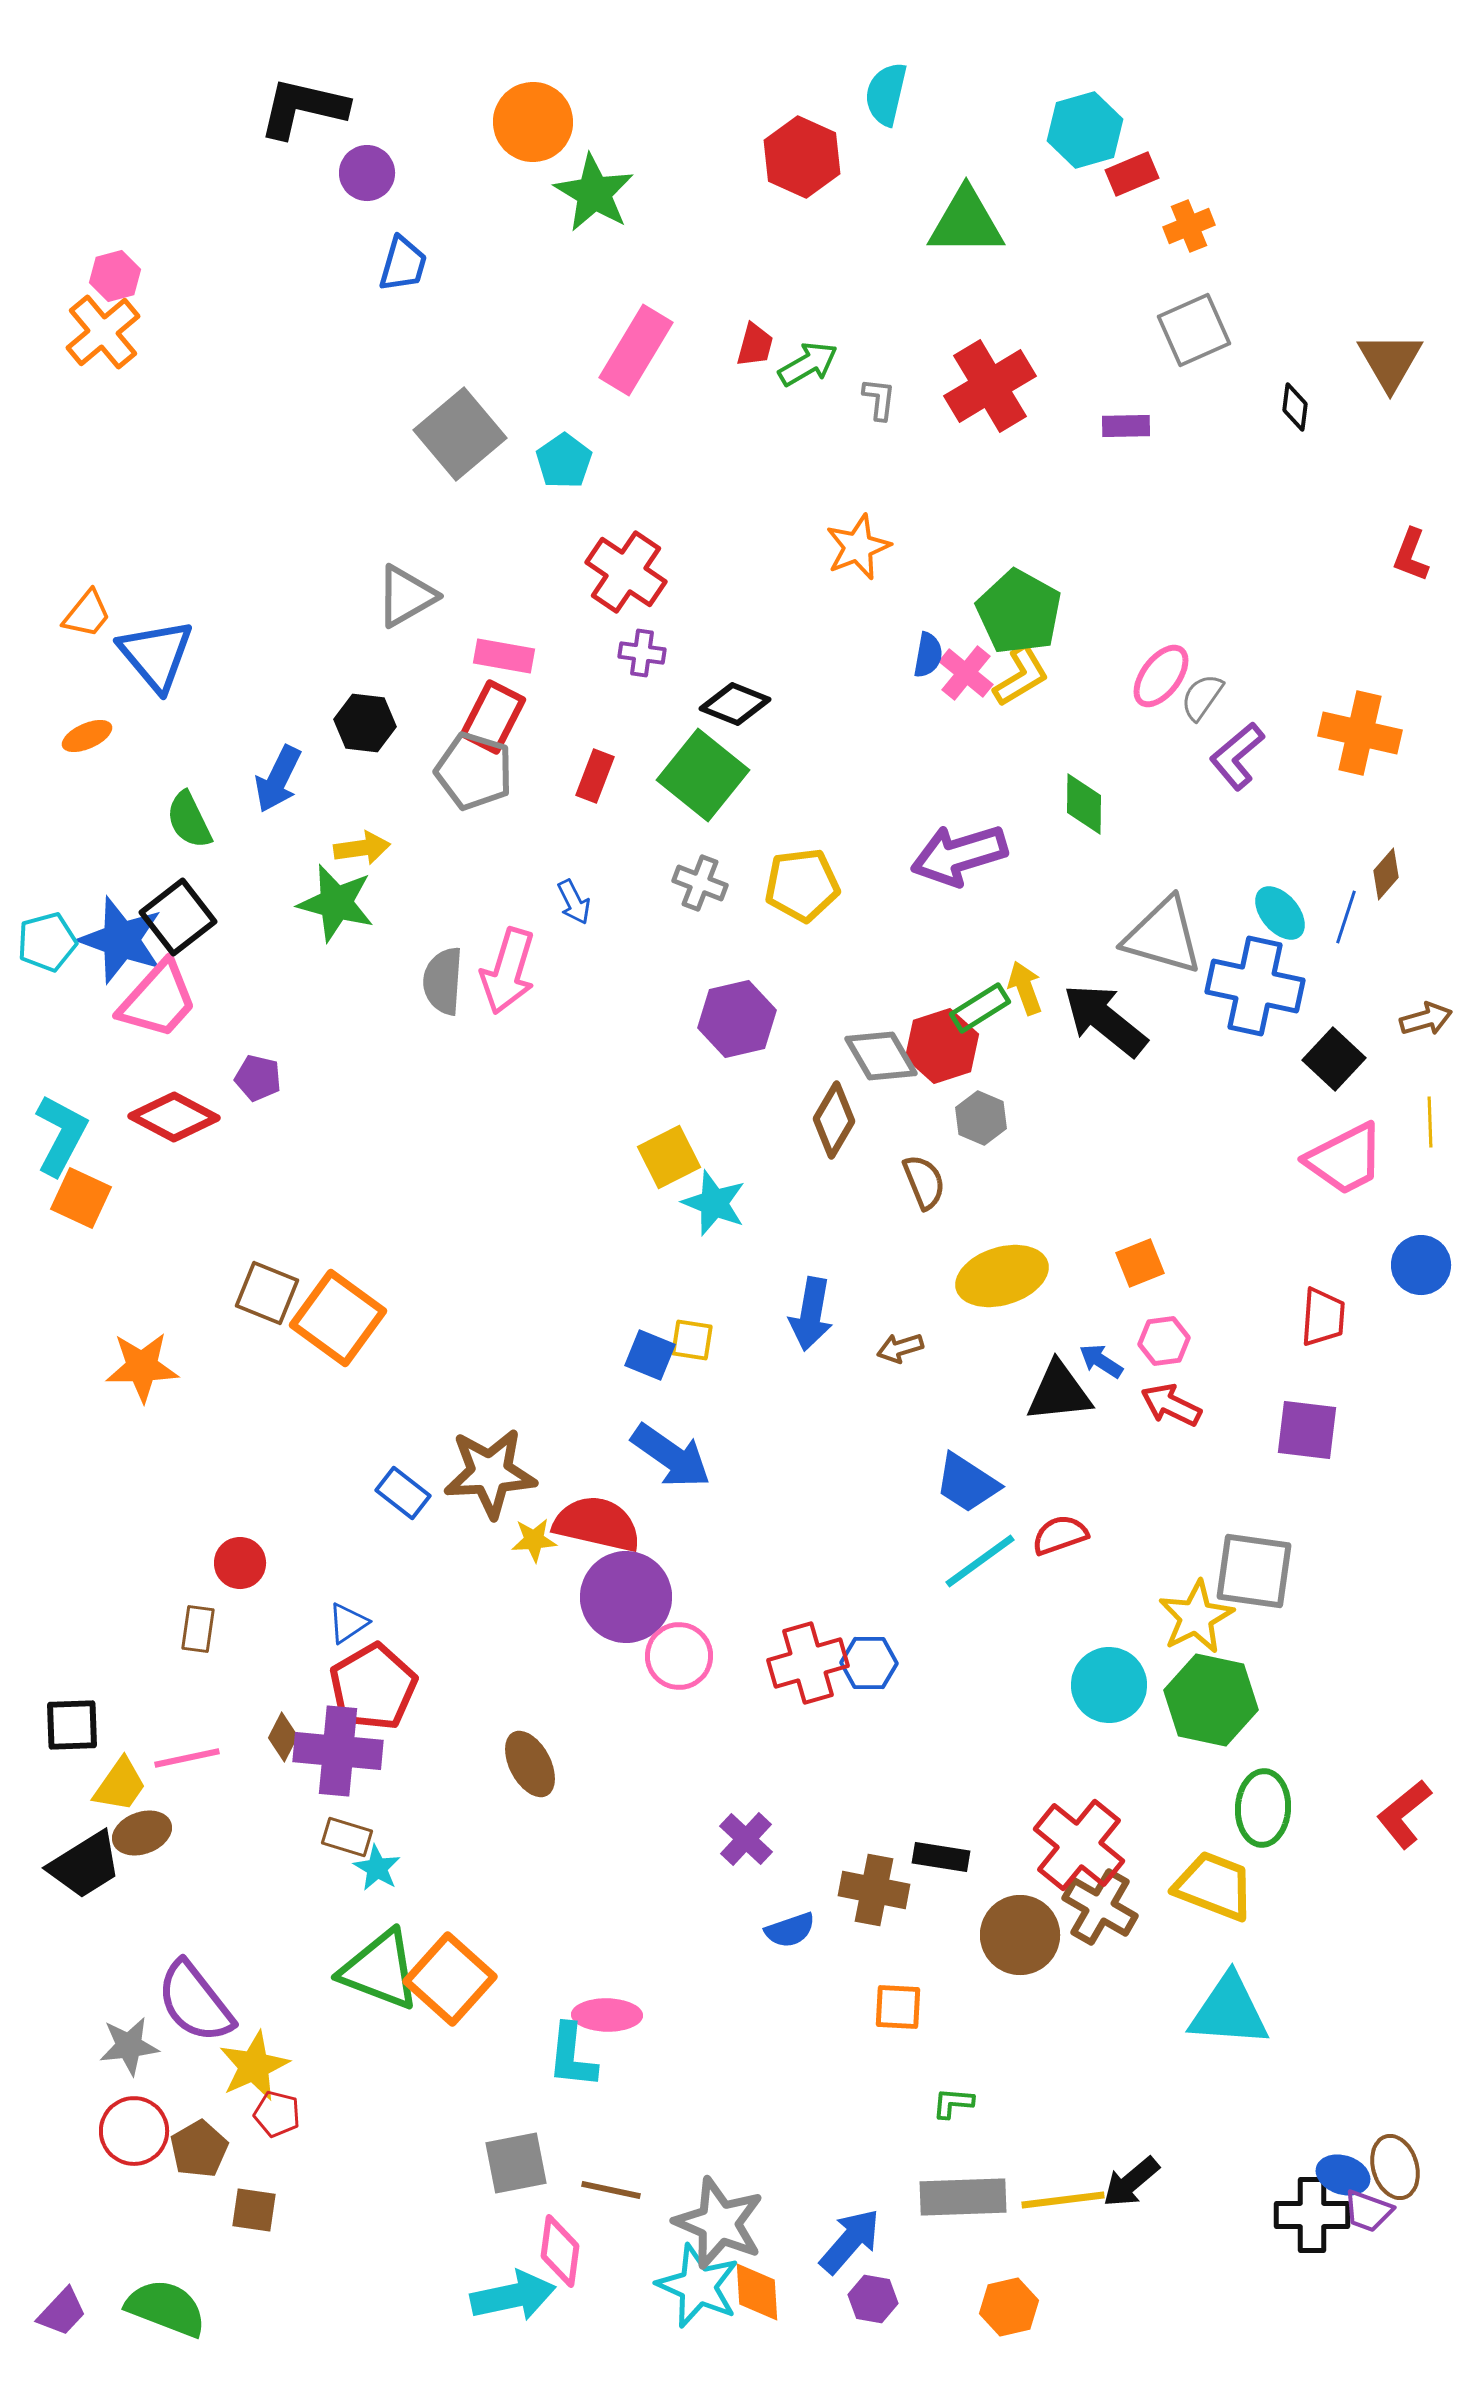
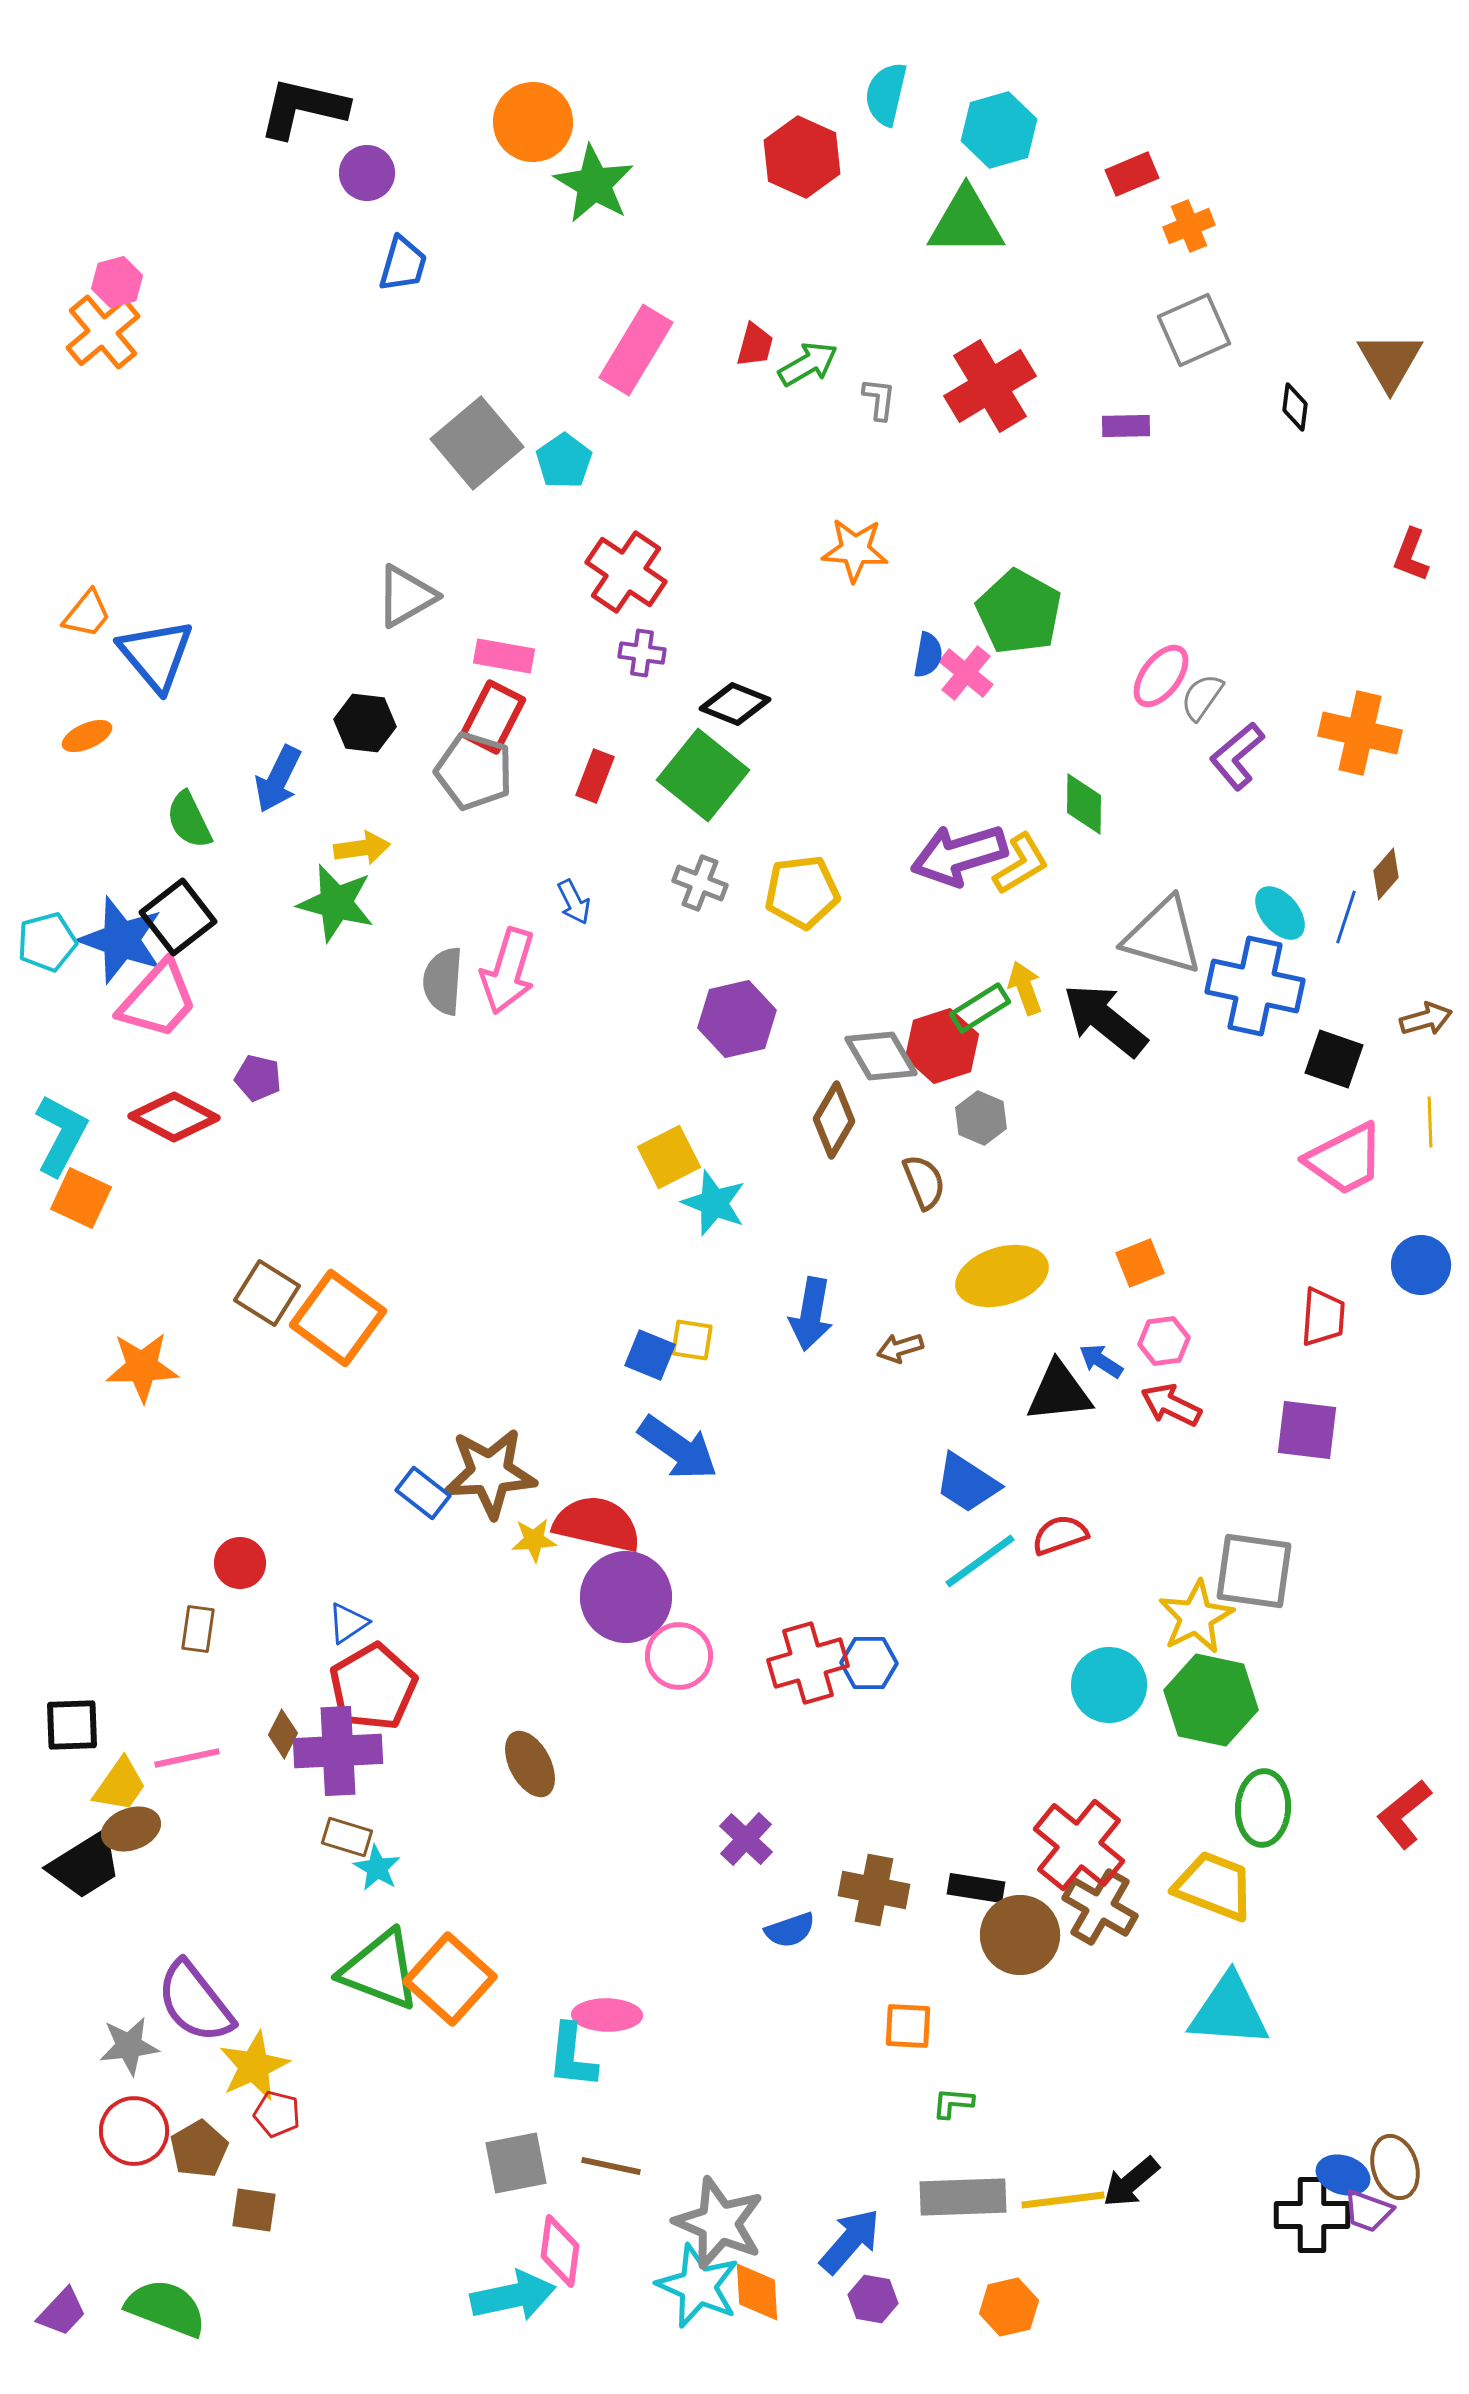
cyan hexagon at (1085, 130): moved 86 px left
green star at (594, 193): moved 9 px up
pink hexagon at (115, 276): moved 2 px right, 6 px down
gray square at (460, 434): moved 17 px right, 9 px down
orange star at (858, 547): moved 3 px left, 3 px down; rotated 26 degrees clockwise
yellow L-shape at (1021, 676): moved 188 px down
yellow pentagon at (802, 885): moved 7 px down
black square at (1334, 1059): rotated 24 degrees counterclockwise
brown square at (267, 1293): rotated 10 degrees clockwise
blue arrow at (671, 1456): moved 7 px right, 8 px up
blue rectangle at (403, 1493): moved 20 px right
brown diamond at (283, 1737): moved 3 px up
purple cross at (338, 1751): rotated 8 degrees counterclockwise
brown ellipse at (142, 1833): moved 11 px left, 4 px up
black rectangle at (941, 1857): moved 35 px right, 31 px down
orange square at (898, 2007): moved 10 px right, 19 px down
brown line at (611, 2190): moved 24 px up
